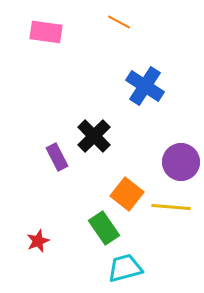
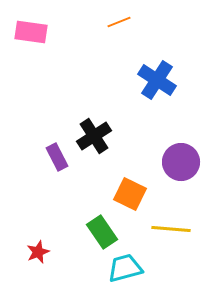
orange line: rotated 50 degrees counterclockwise
pink rectangle: moved 15 px left
blue cross: moved 12 px right, 6 px up
black cross: rotated 12 degrees clockwise
orange square: moved 3 px right; rotated 12 degrees counterclockwise
yellow line: moved 22 px down
green rectangle: moved 2 px left, 4 px down
red star: moved 11 px down
